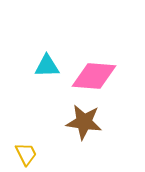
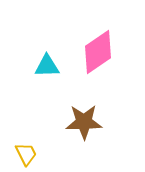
pink diamond: moved 4 px right, 24 px up; rotated 39 degrees counterclockwise
brown star: rotated 9 degrees counterclockwise
